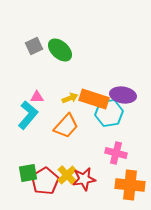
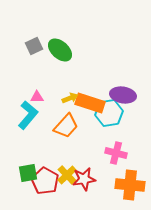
orange rectangle: moved 4 px left, 4 px down
red pentagon: rotated 12 degrees counterclockwise
